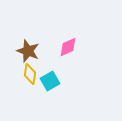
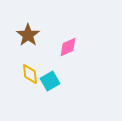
brown star: moved 16 px up; rotated 15 degrees clockwise
yellow diamond: rotated 15 degrees counterclockwise
